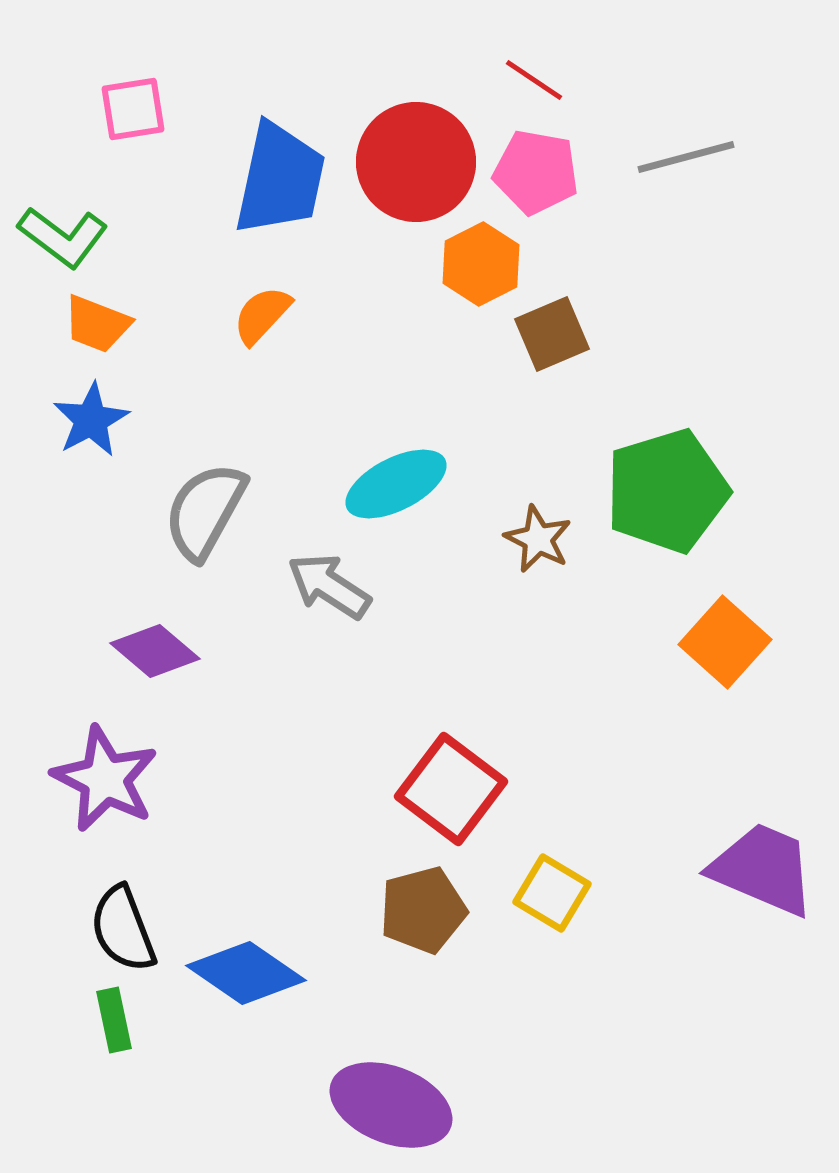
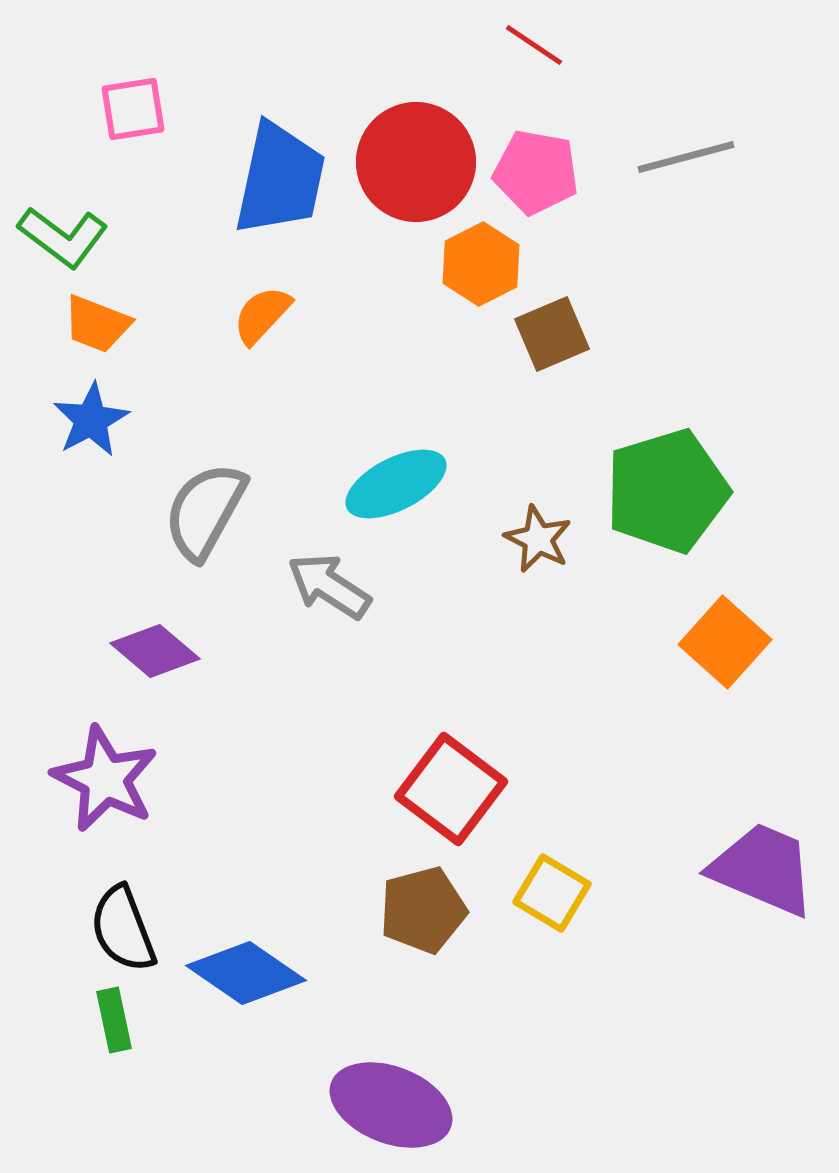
red line: moved 35 px up
